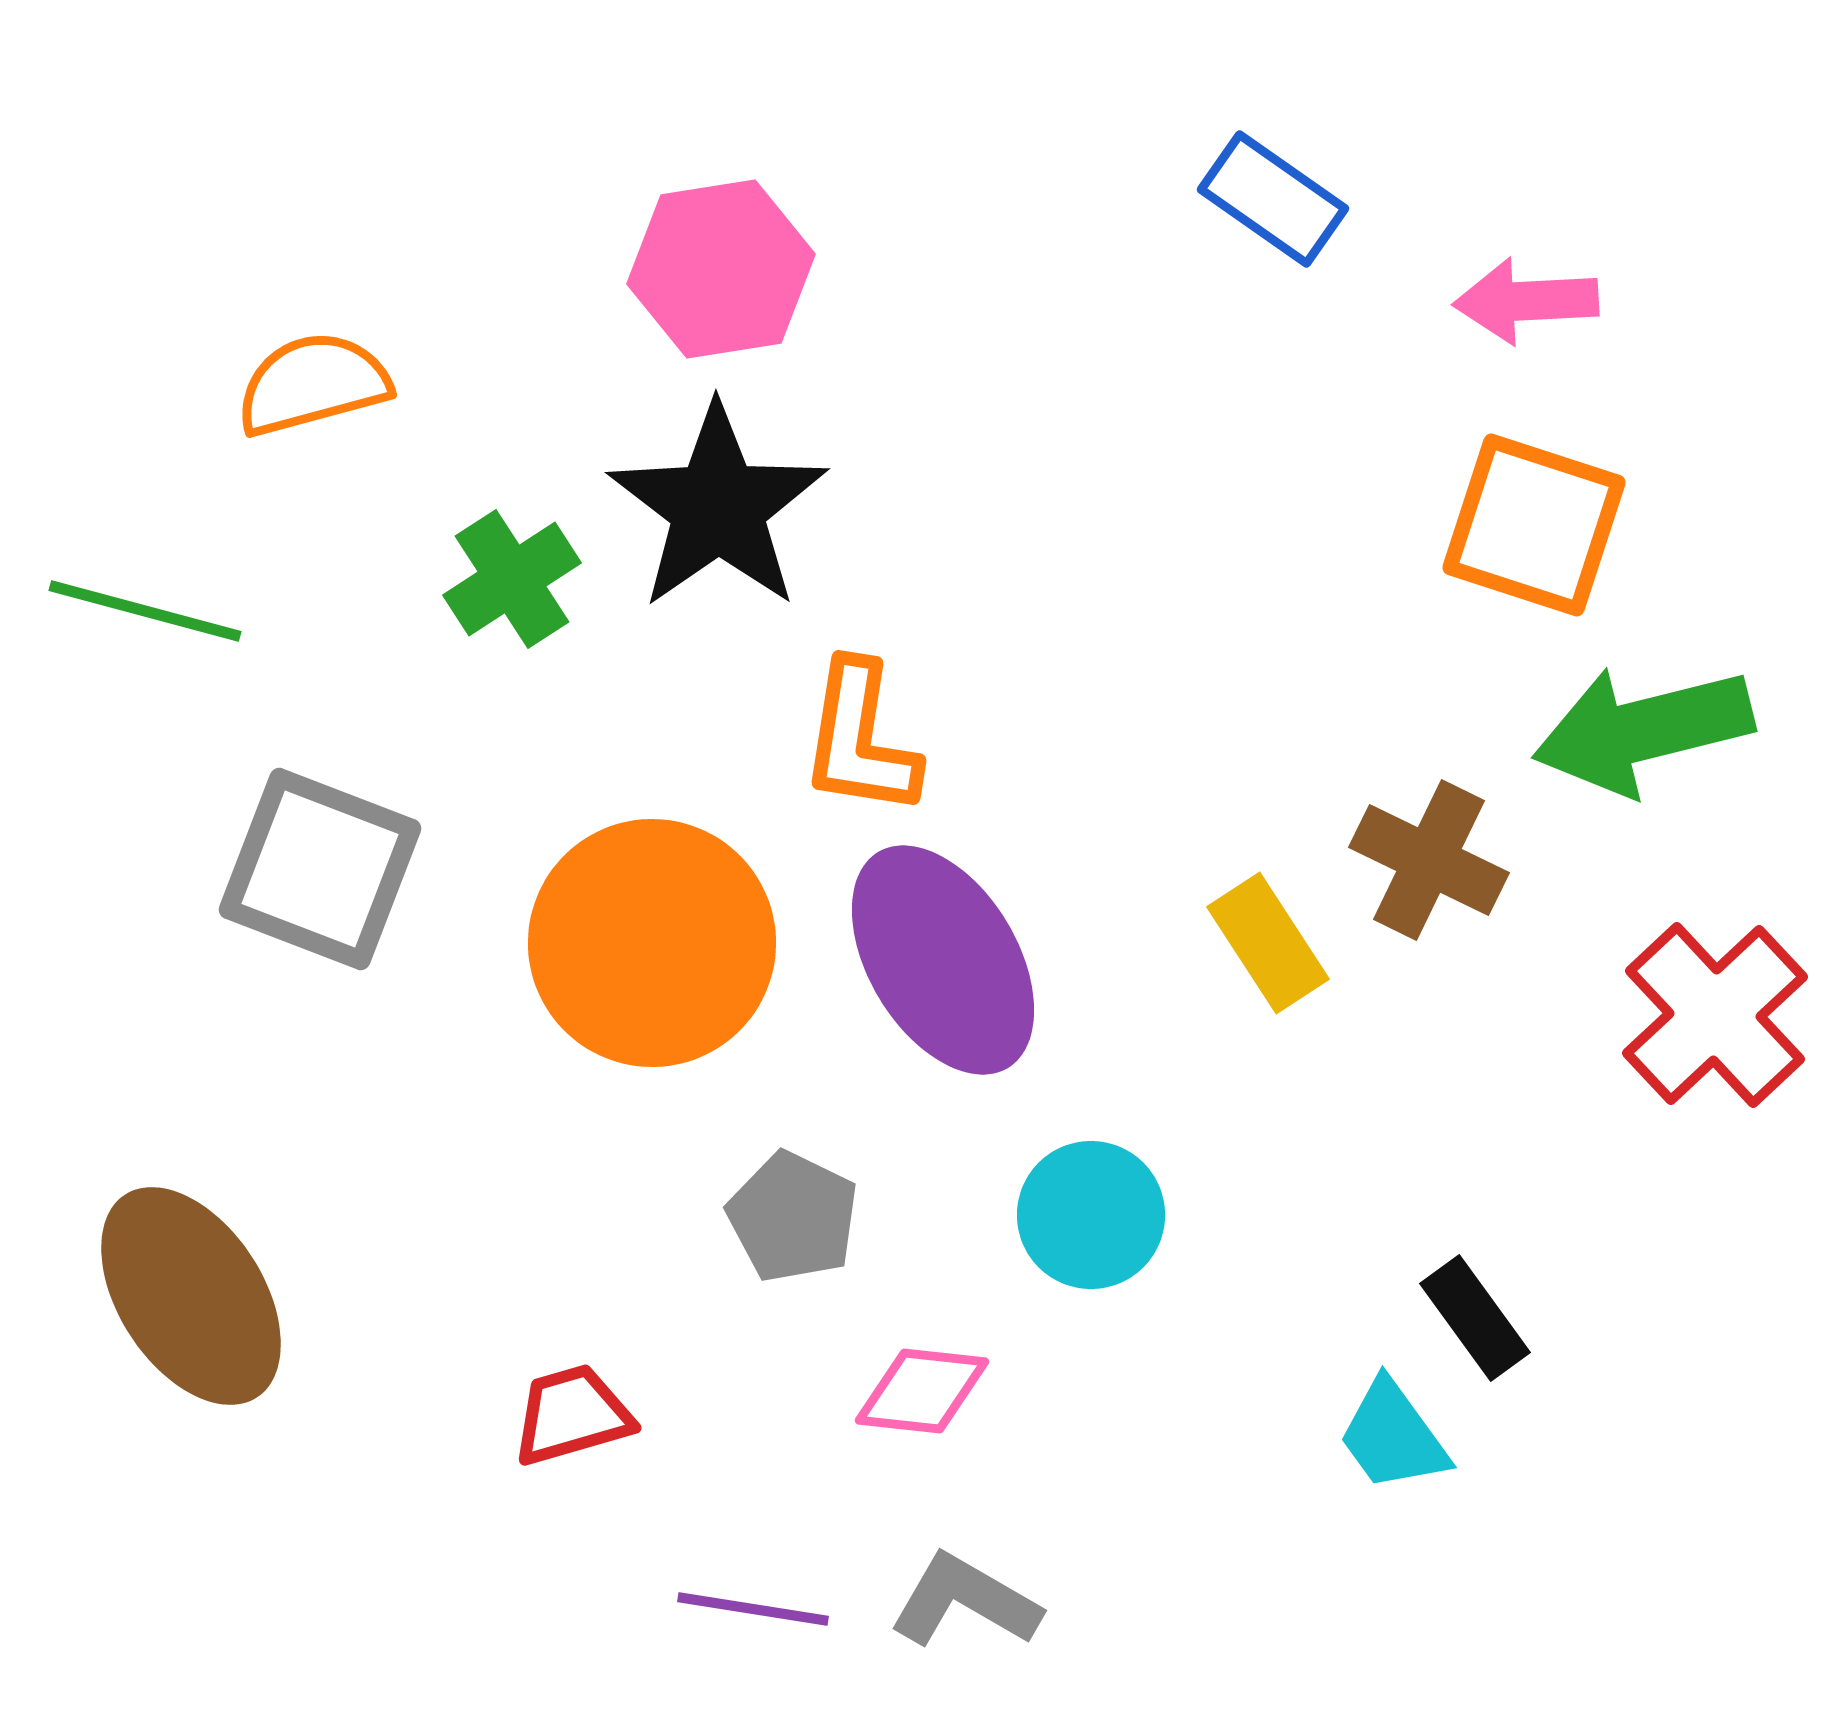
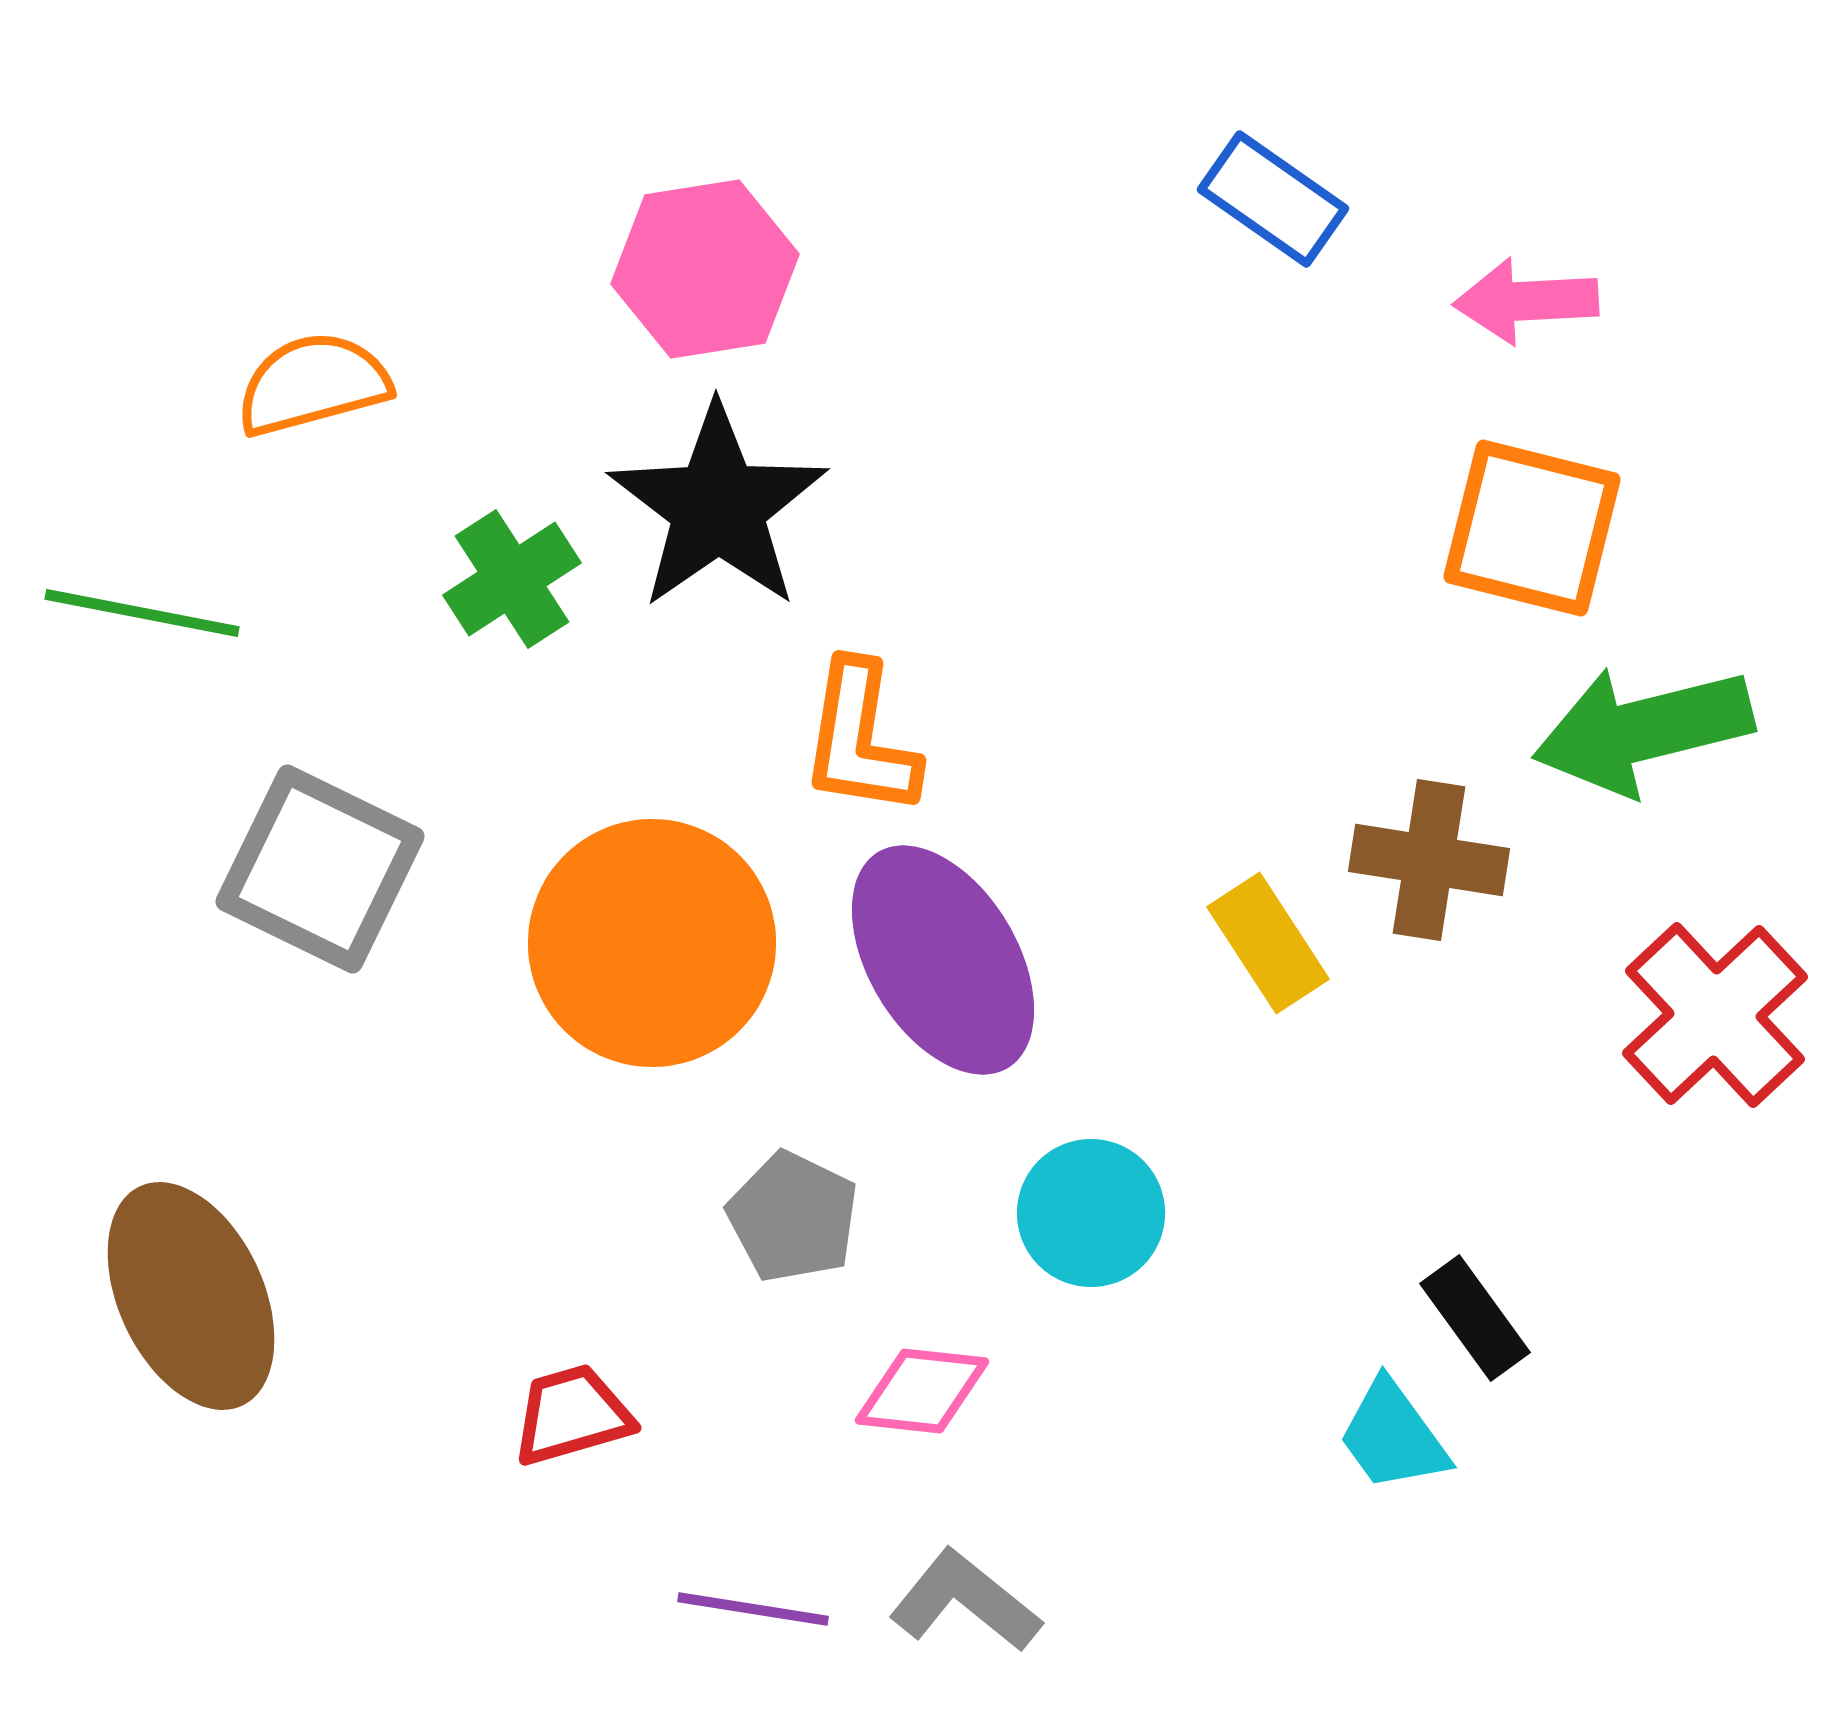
pink hexagon: moved 16 px left
orange square: moved 2 px left, 3 px down; rotated 4 degrees counterclockwise
green line: moved 3 px left, 2 px down; rotated 4 degrees counterclockwise
brown cross: rotated 17 degrees counterclockwise
gray square: rotated 5 degrees clockwise
cyan circle: moved 2 px up
brown ellipse: rotated 8 degrees clockwise
gray L-shape: rotated 9 degrees clockwise
